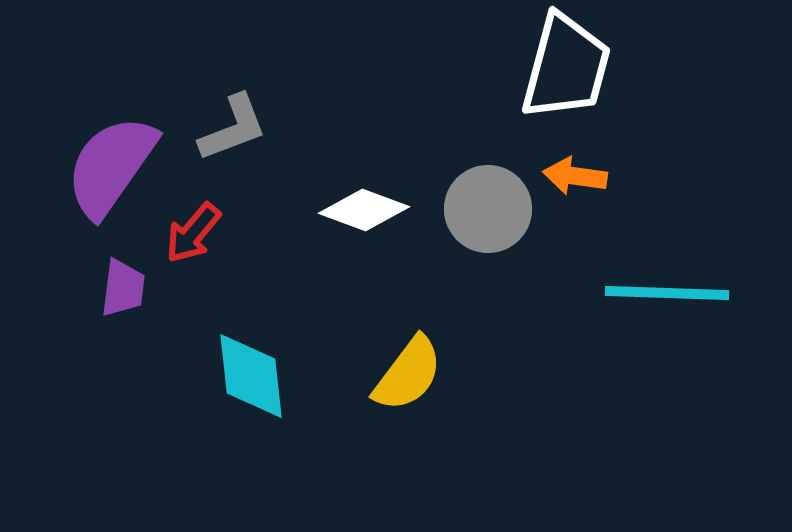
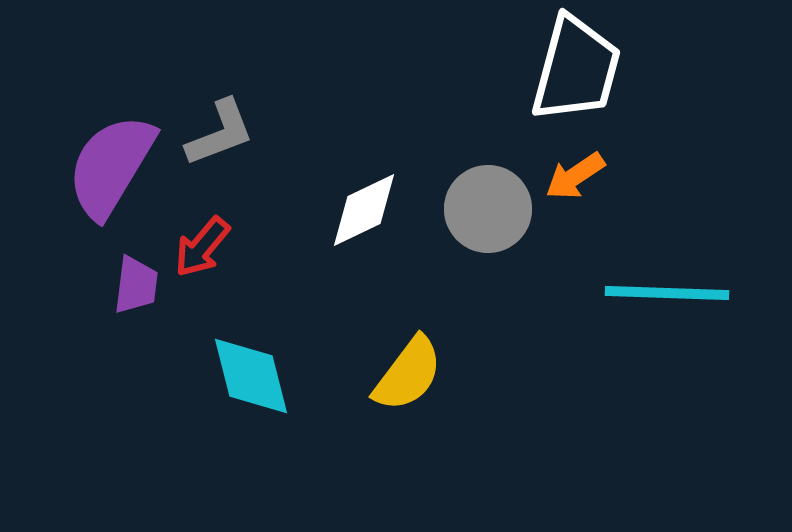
white trapezoid: moved 10 px right, 2 px down
gray L-shape: moved 13 px left, 5 px down
purple semicircle: rotated 4 degrees counterclockwise
orange arrow: rotated 42 degrees counterclockwise
white diamond: rotated 46 degrees counterclockwise
red arrow: moved 9 px right, 14 px down
purple trapezoid: moved 13 px right, 3 px up
cyan diamond: rotated 8 degrees counterclockwise
